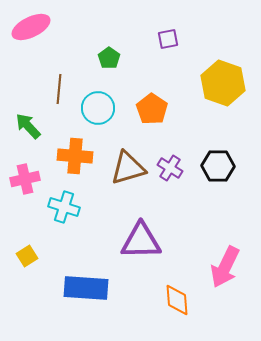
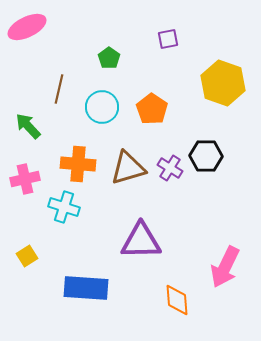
pink ellipse: moved 4 px left
brown line: rotated 8 degrees clockwise
cyan circle: moved 4 px right, 1 px up
orange cross: moved 3 px right, 8 px down
black hexagon: moved 12 px left, 10 px up
